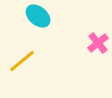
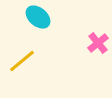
cyan ellipse: moved 1 px down
